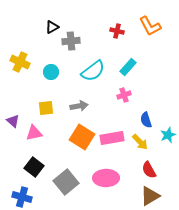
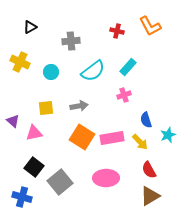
black triangle: moved 22 px left
gray square: moved 6 px left
